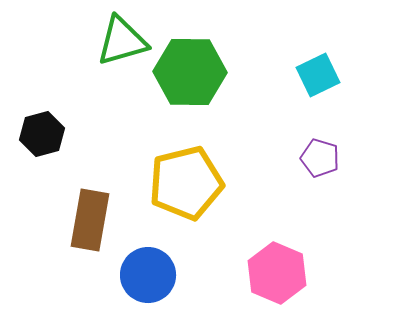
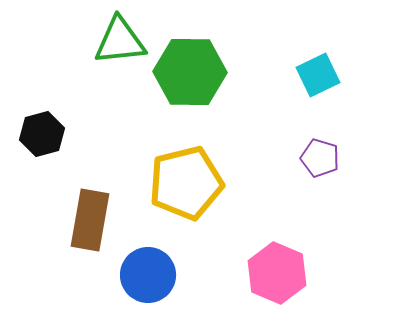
green triangle: moved 2 px left; rotated 10 degrees clockwise
